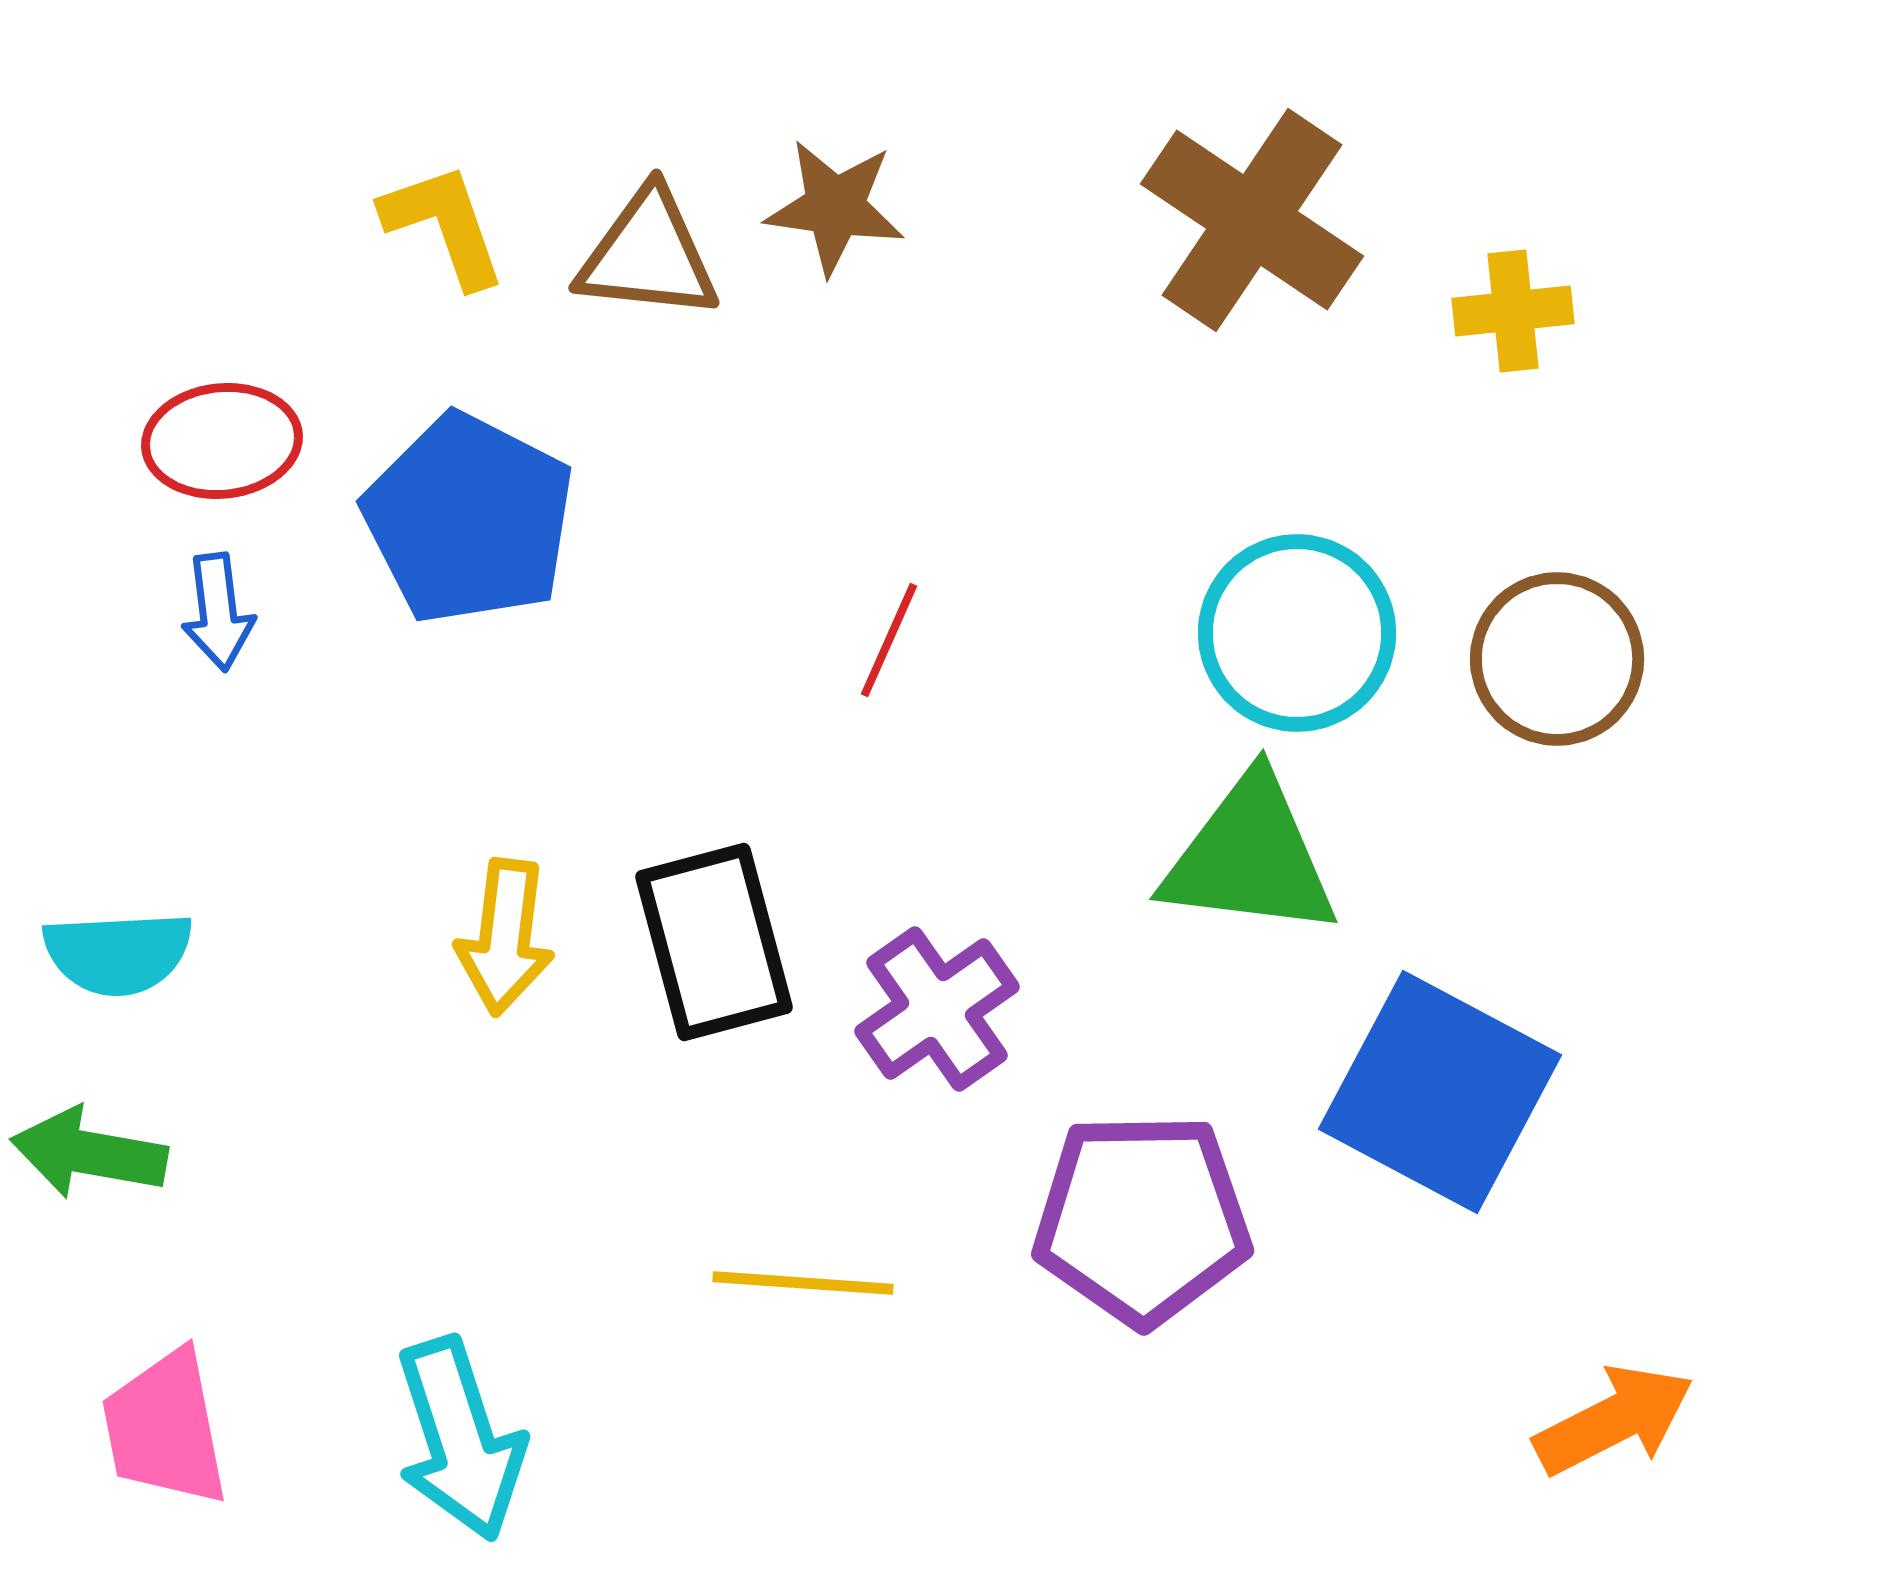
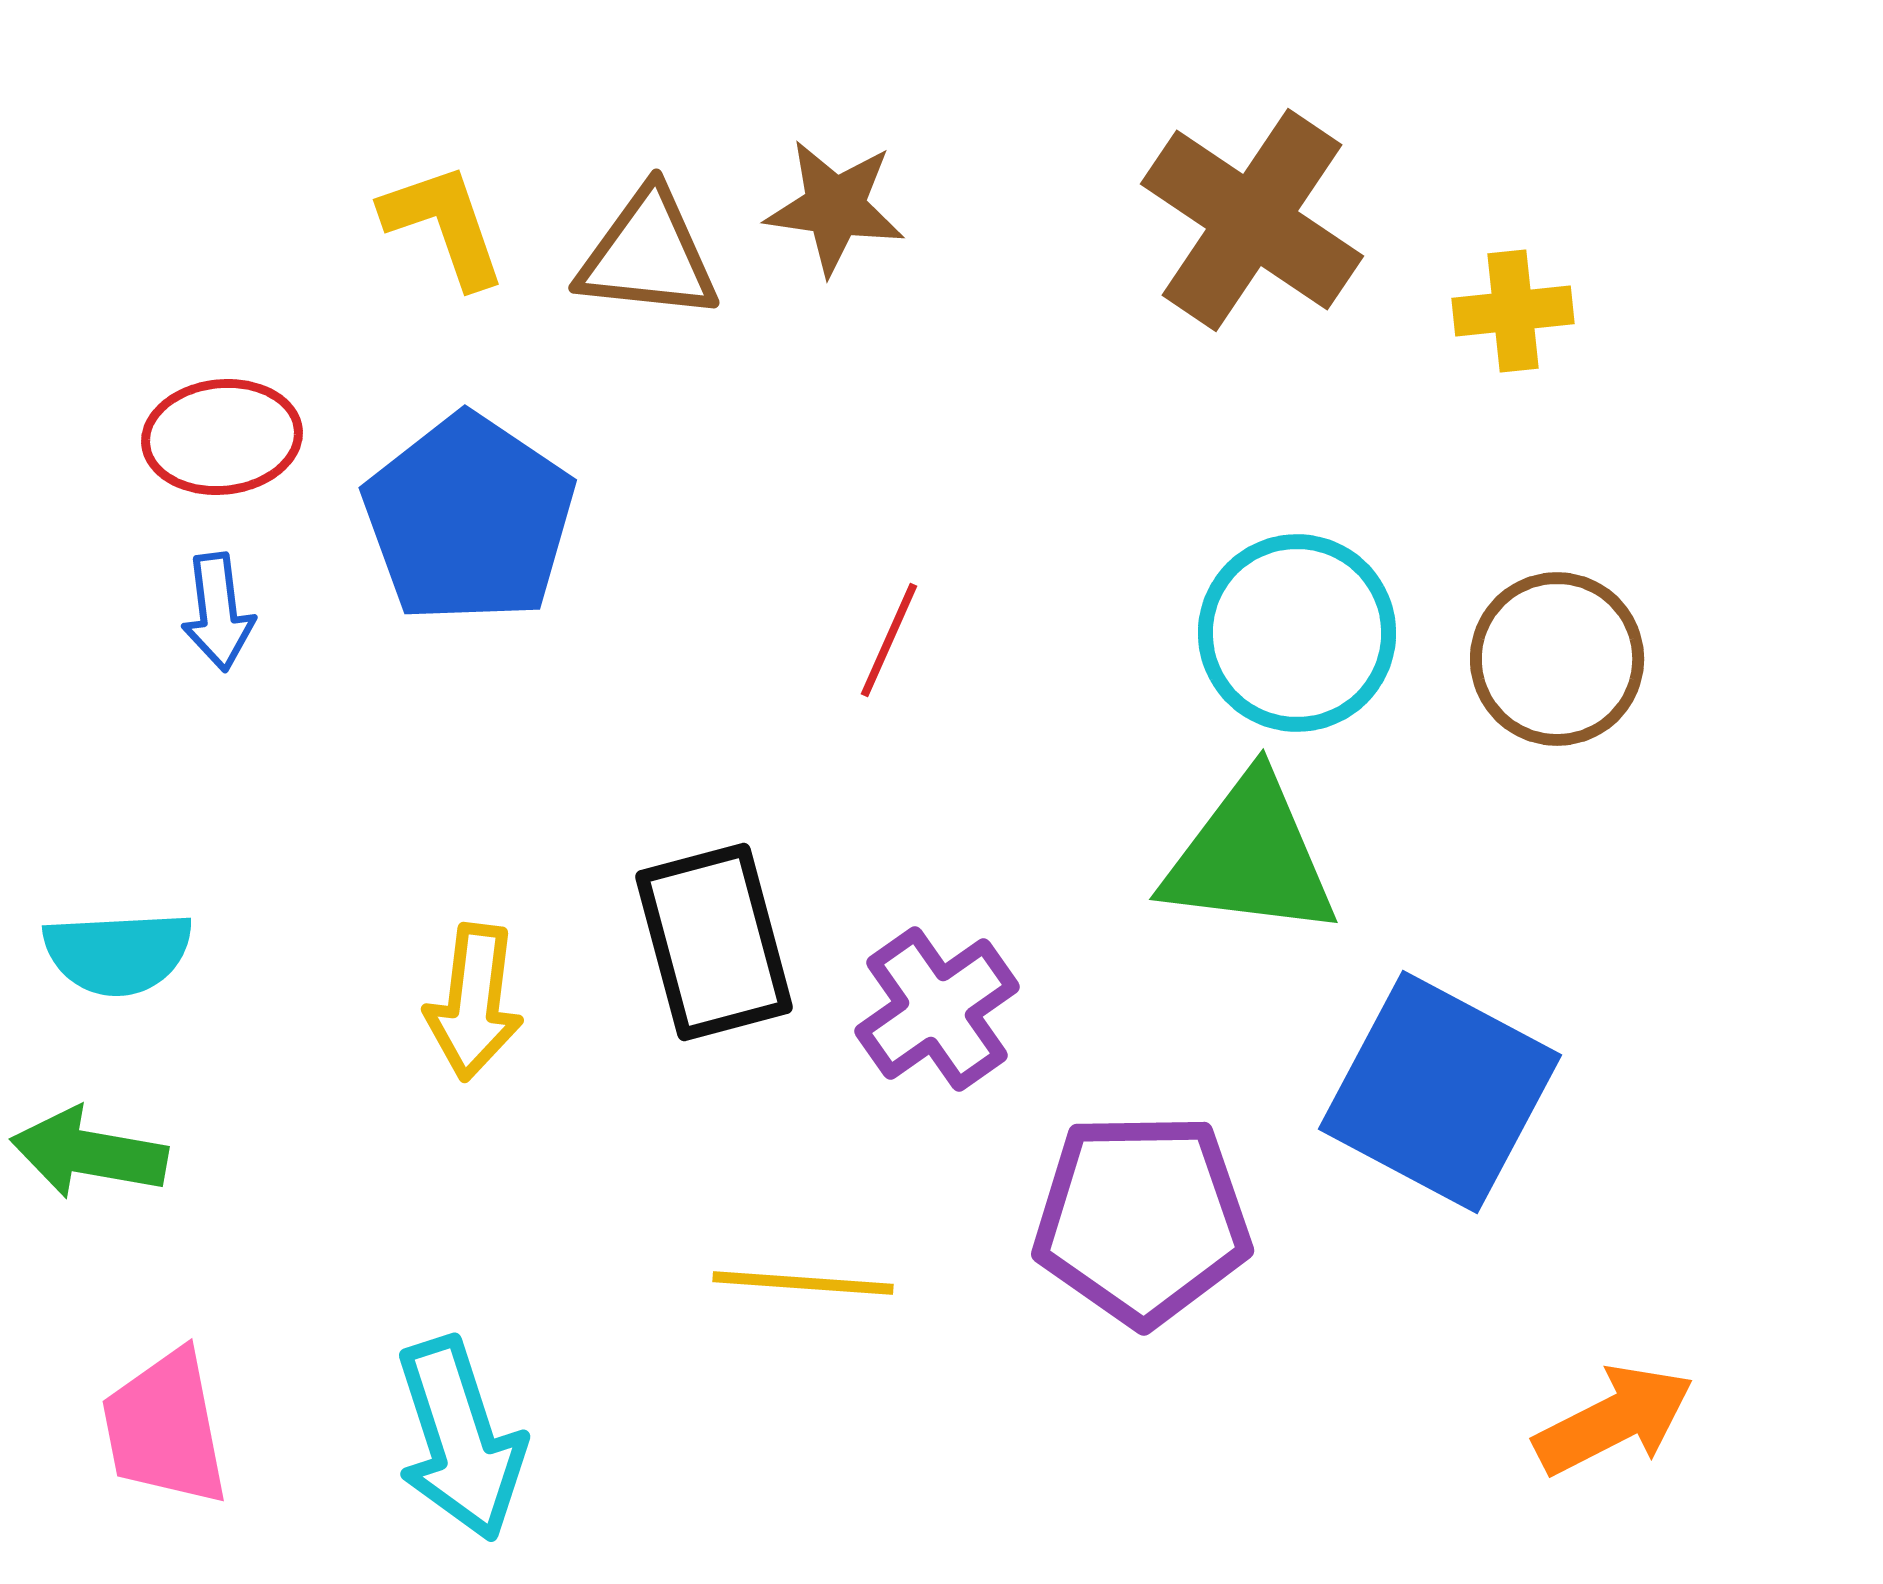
red ellipse: moved 4 px up
blue pentagon: rotated 7 degrees clockwise
yellow arrow: moved 31 px left, 65 px down
